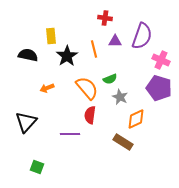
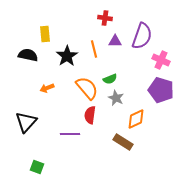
yellow rectangle: moved 6 px left, 2 px up
purple pentagon: moved 2 px right, 2 px down
gray star: moved 4 px left, 1 px down
